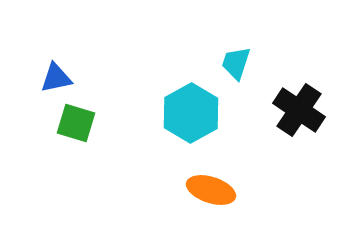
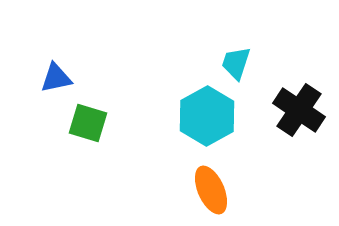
cyan hexagon: moved 16 px right, 3 px down
green square: moved 12 px right
orange ellipse: rotated 48 degrees clockwise
